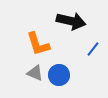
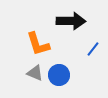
black arrow: rotated 12 degrees counterclockwise
